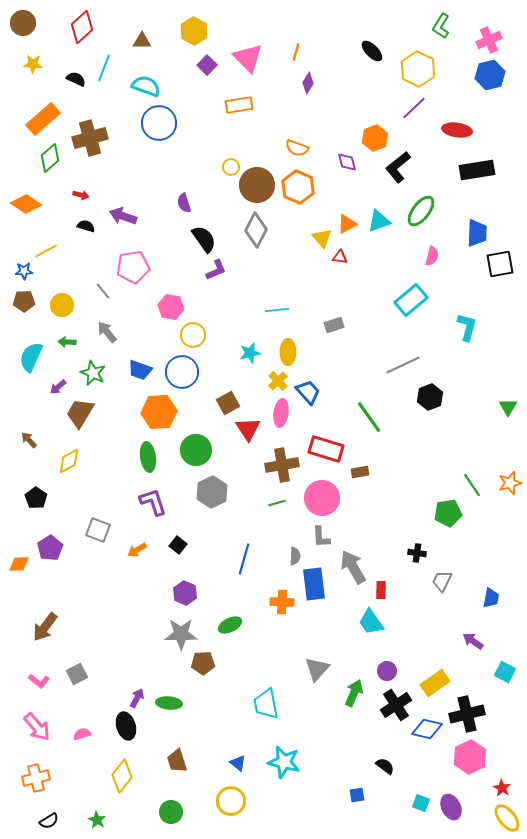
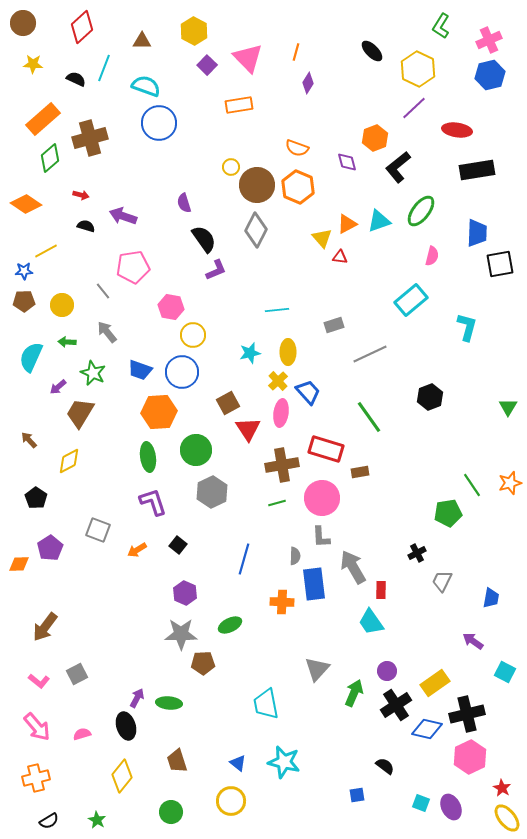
gray line at (403, 365): moved 33 px left, 11 px up
black cross at (417, 553): rotated 36 degrees counterclockwise
